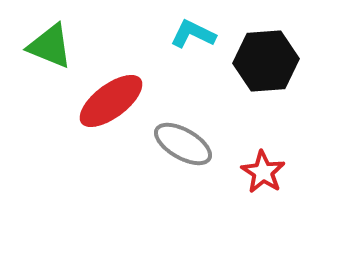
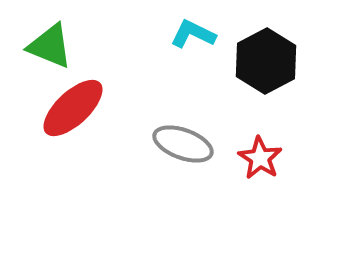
black hexagon: rotated 24 degrees counterclockwise
red ellipse: moved 38 px left, 7 px down; rotated 6 degrees counterclockwise
gray ellipse: rotated 10 degrees counterclockwise
red star: moved 3 px left, 14 px up
